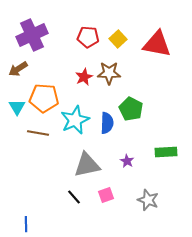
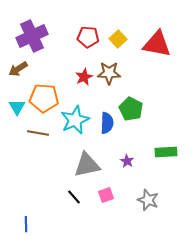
purple cross: moved 1 px down
